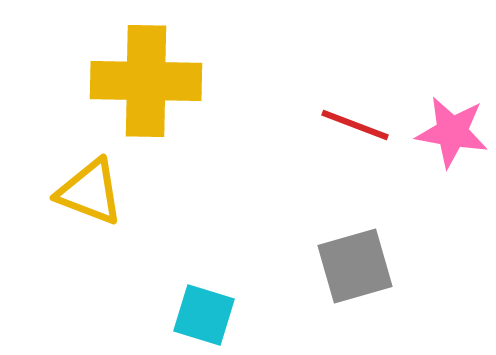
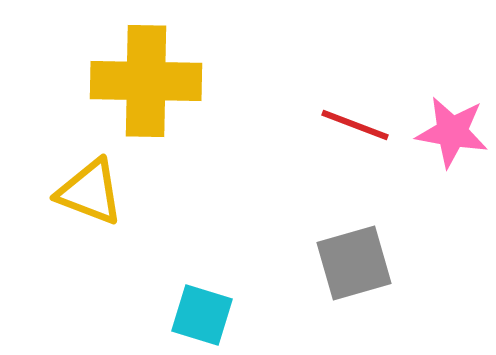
gray square: moved 1 px left, 3 px up
cyan square: moved 2 px left
